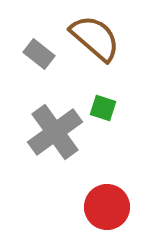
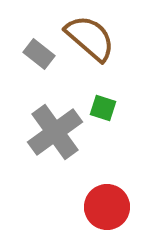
brown semicircle: moved 5 px left
